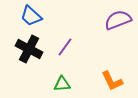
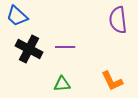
blue trapezoid: moved 14 px left
purple semicircle: rotated 76 degrees counterclockwise
purple line: rotated 54 degrees clockwise
